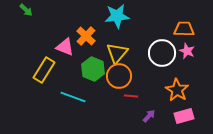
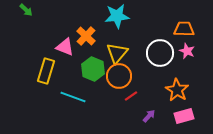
white circle: moved 2 px left
yellow rectangle: moved 2 px right, 1 px down; rotated 15 degrees counterclockwise
red line: rotated 40 degrees counterclockwise
